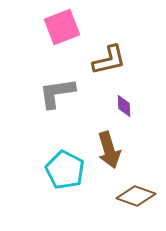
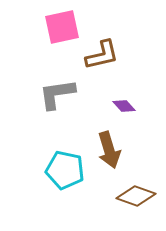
pink square: rotated 9 degrees clockwise
brown L-shape: moved 7 px left, 5 px up
gray L-shape: moved 1 px down
purple diamond: rotated 40 degrees counterclockwise
cyan pentagon: rotated 15 degrees counterclockwise
